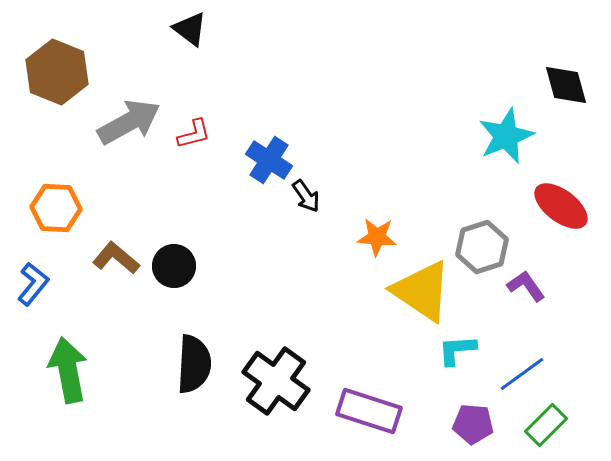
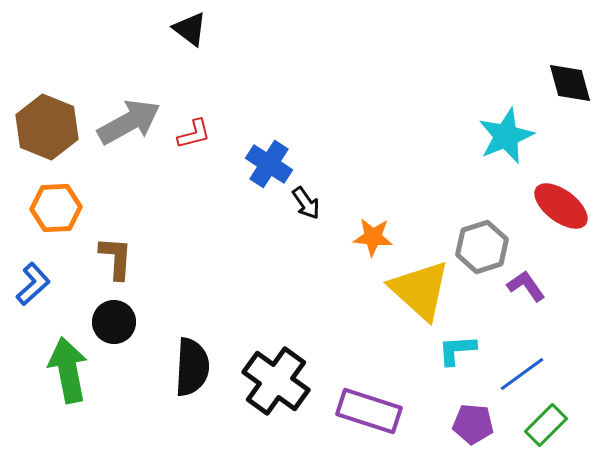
brown hexagon: moved 10 px left, 55 px down
black diamond: moved 4 px right, 2 px up
blue cross: moved 4 px down
black arrow: moved 7 px down
orange hexagon: rotated 6 degrees counterclockwise
orange star: moved 4 px left
brown L-shape: rotated 54 degrees clockwise
black circle: moved 60 px left, 56 px down
blue L-shape: rotated 9 degrees clockwise
yellow triangle: moved 2 px left, 1 px up; rotated 8 degrees clockwise
black semicircle: moved 2 px left, 3 px down
